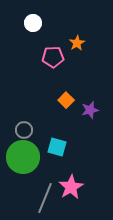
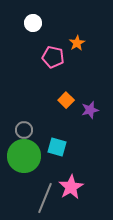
pink pentagon: rotated 15 degrees clockwise
green circle: moved 1 px right, 1 px up
